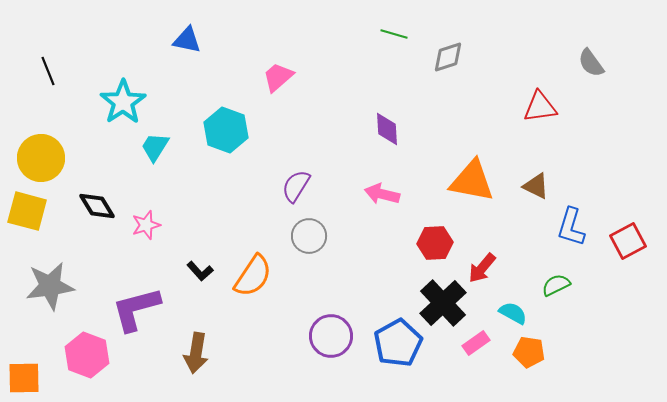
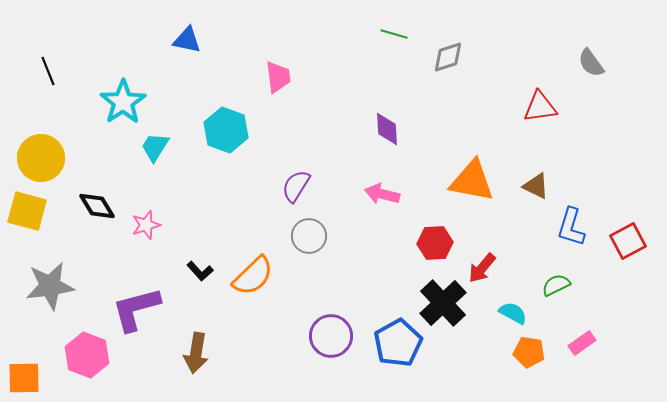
pink trapezoid: rotated 124 degrees clockwise
orange semicircle: rotated 12 degrees clockwise
pink rectangle: moved 106 px right
